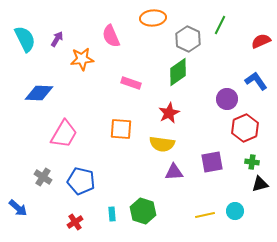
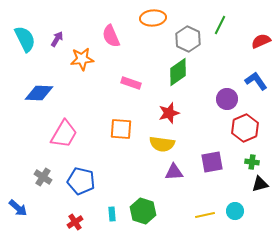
red star: rotated 10 degrees clockwise
